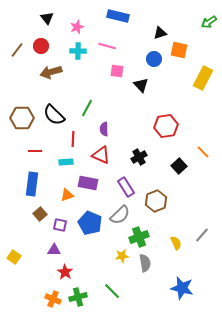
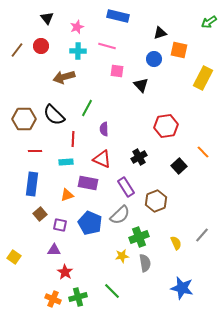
brown arrow at (51, 72): moved 13 px right, 5 px down
brown hexagon at (22, 118): moved 2 px right, 1 px down
red triangle at (101, 155): moved 1 px right, 4 px down
